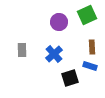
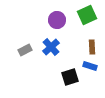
purple circle: moved 2 px left, 2 px up
gray rectangle: moved 3 px right; rotated 64 degrees clockwise
blue cross: moved 3 px left, 7 px up
black square: moved 1 px up
